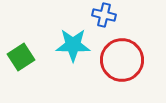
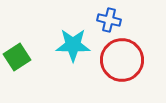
blue cross: moved 5 px right, 5 px down
green square: moved 4 px left
